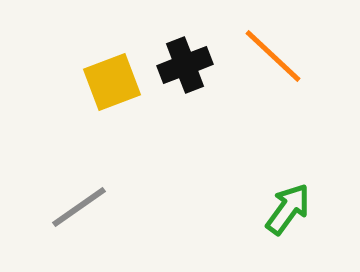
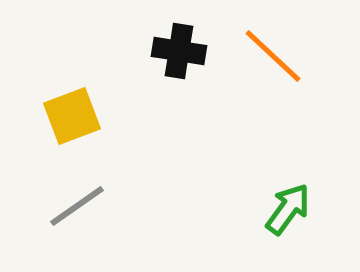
black cross: moved 6 px left, 14 px up; rotated 30 degrees clockwise
yellow square: moved 40 px left, 34 px down
gray line: moved 2 px left, 1 px up
